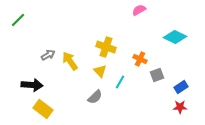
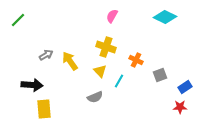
pink semicircle: moved 27 px left, 6 px down; rotated 32 degrees counterclockwise
cyan diamond: moved 10 px left, 20 px up
gray arrow: moved 2 px left
orange cross: moved 4 px left, 1 px down
gray square: moved 3 px right
cyan line: moved 1 px left, 1 px up
blue rectangle: moved 4 px right
gray semicircle: rotated 21 degrees clockwise
yellow rectangle: moved 1 px right; rotated 48 degrees clockwise
